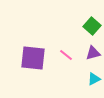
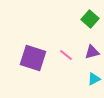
green square: moved 2 px left, 7 px up
purple triangle: moved 1 px left, 1 px up
purple square: rotated 12 degrees clockwise
